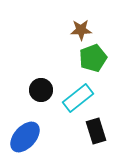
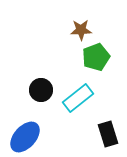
green pentagon: moved 3 px right, 1 px up
black rectangle: moved 12 px right, 3 px down
